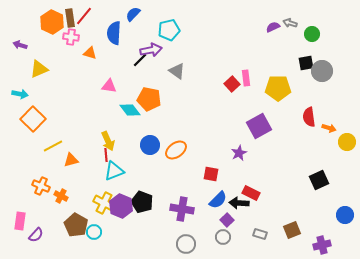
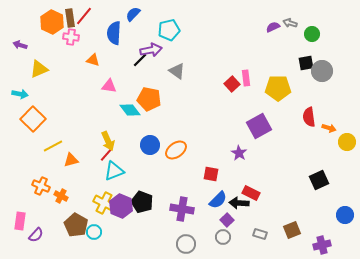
orange triangle at (90, 53): moved 3 px right, 7 px down
purple star at (239, 153): rotated 14 degrees counterclockwise
red line at (106, 155): rotated 48 degrees clockwise
